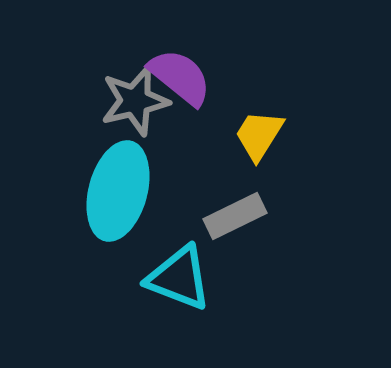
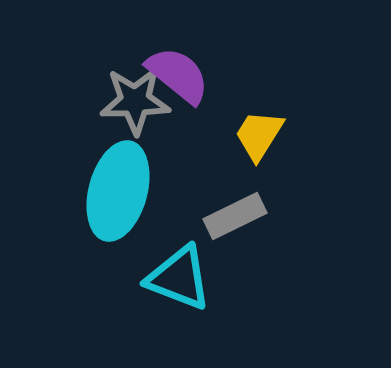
purple semicircle: moved 2 px left, 2 px up
gray star: rotated 12 degrees clockwise
